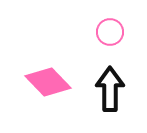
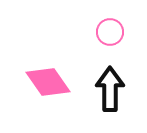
pink diamond: rotated 9 degrees clockwise
